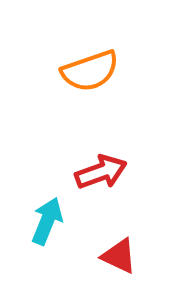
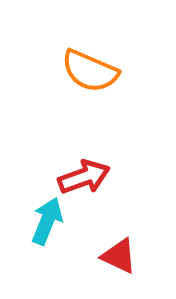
orange semicircle: rotated 42 degrees clockwise
red arrow: moved 17 px left, 5 px down
